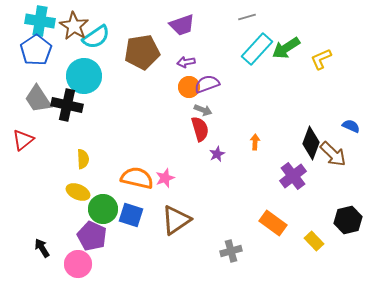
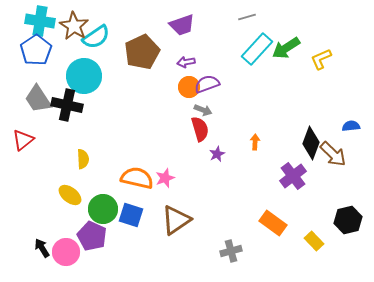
brown pentagon: rotated 16 degrees counterclockwise
blue semicircle: rotated 30 degrees counterclockwise
yellow ellipse: moved 8 px left, 3 px down; rotated 15 degrees clockwise
pink circle: moved 12 px left, 12 px up
